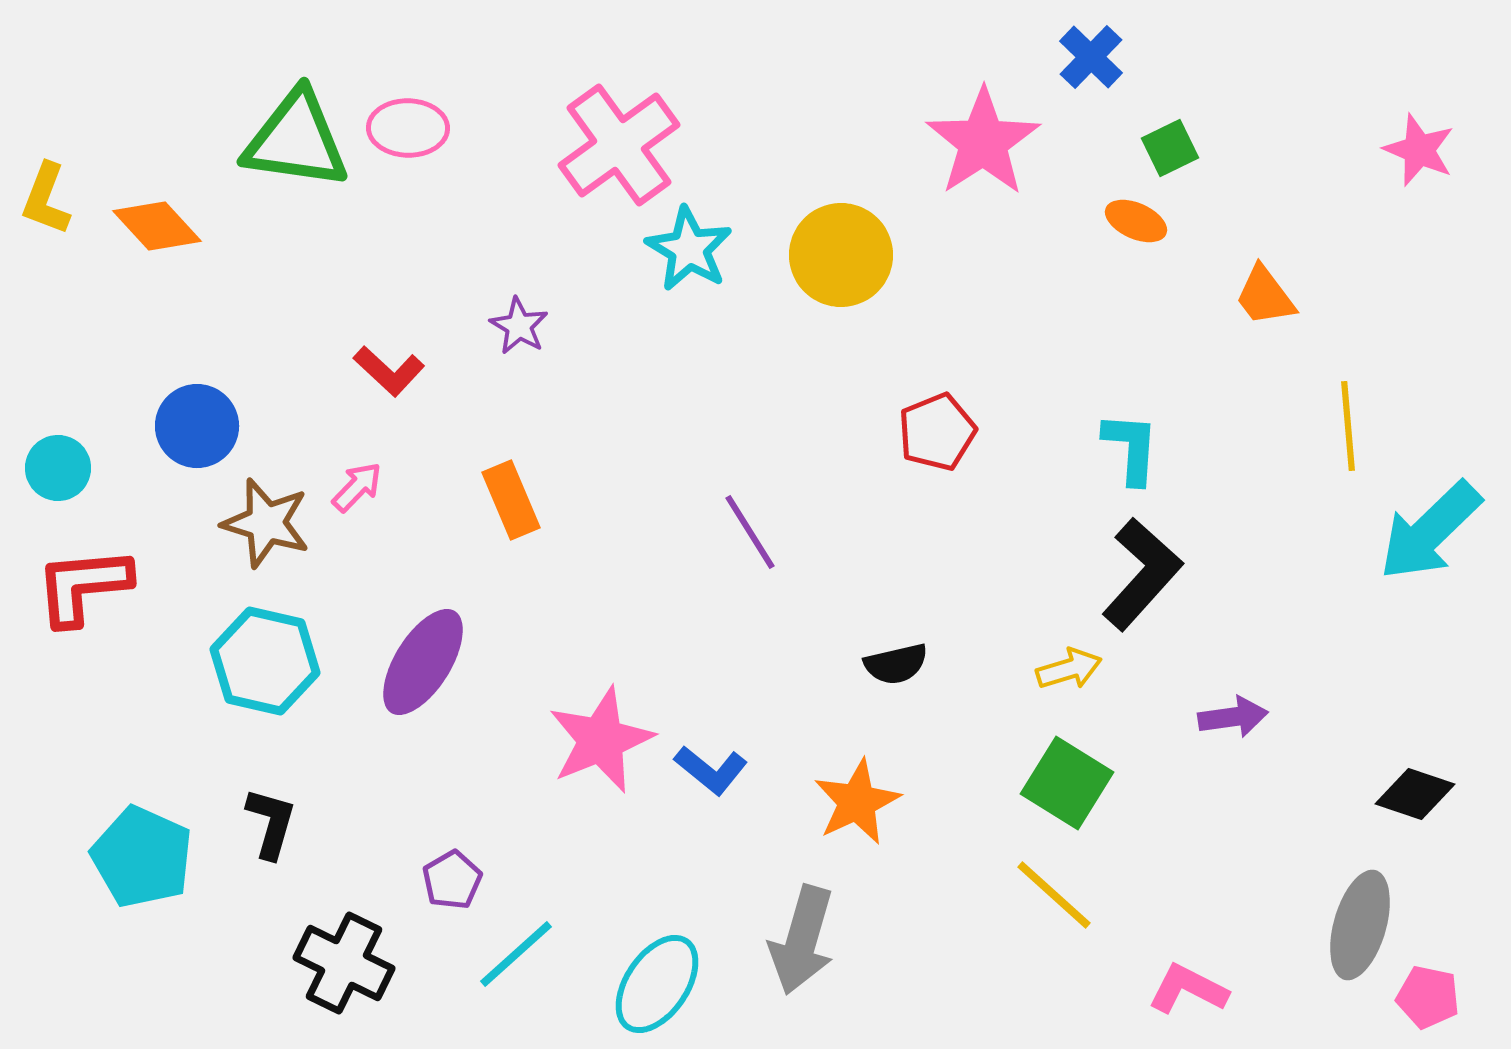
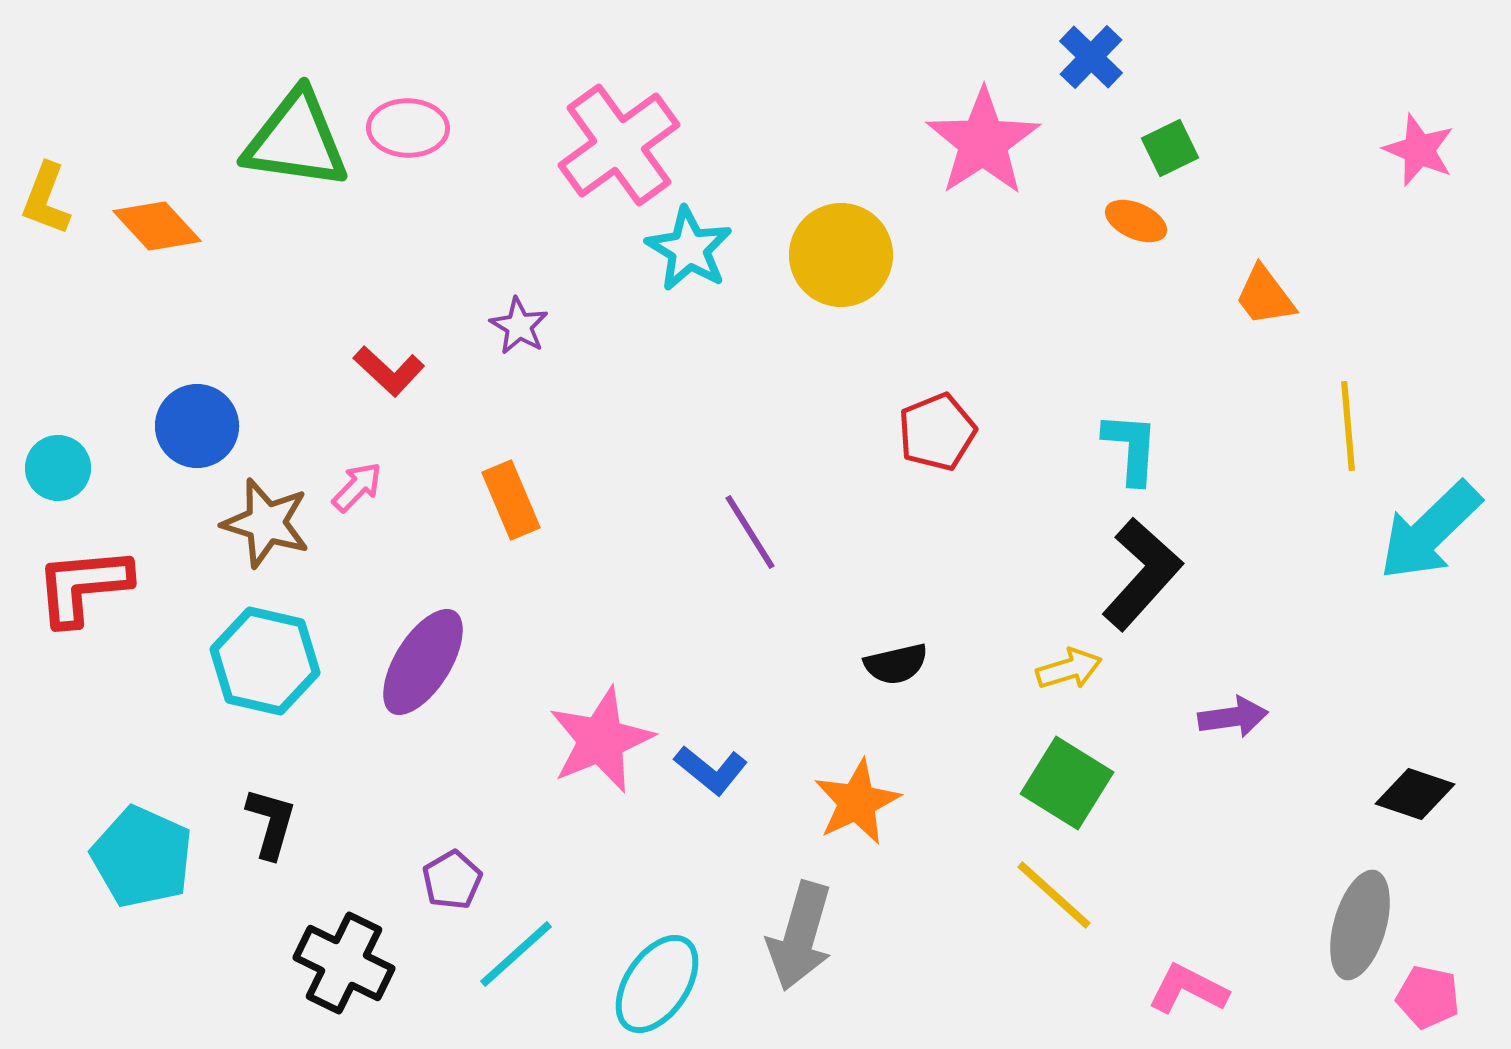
gray arrow at (802, 940): moved 2 px left, 4 px up
